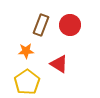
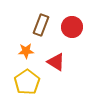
red circle: moved 2 px right, 2 px down
red triangle: moved 3 px left, 2 px up
